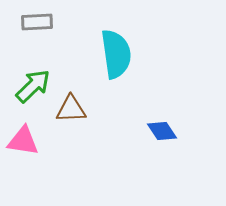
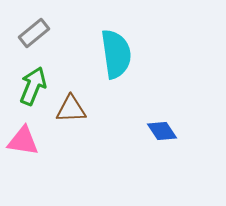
gray rectangle: moved 3 px left, 11 px down; rotated 36 degrees counterclockwise
green arrow: rotated 24 degrees counterclockwise
